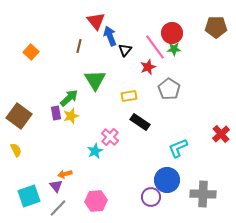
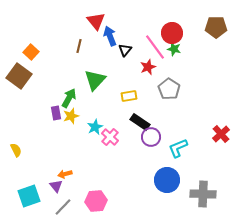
green star: rotated 16 degrees clockwise
green triangle: rotated 15 degrees clockwise
green arrow: rotated 18 degrees counterclockwise
brown square: moved 40 px up
cyan star: moved 24 px up
purple circle: moved 60 px up
gray line: moved 5 px right, 1 px up
